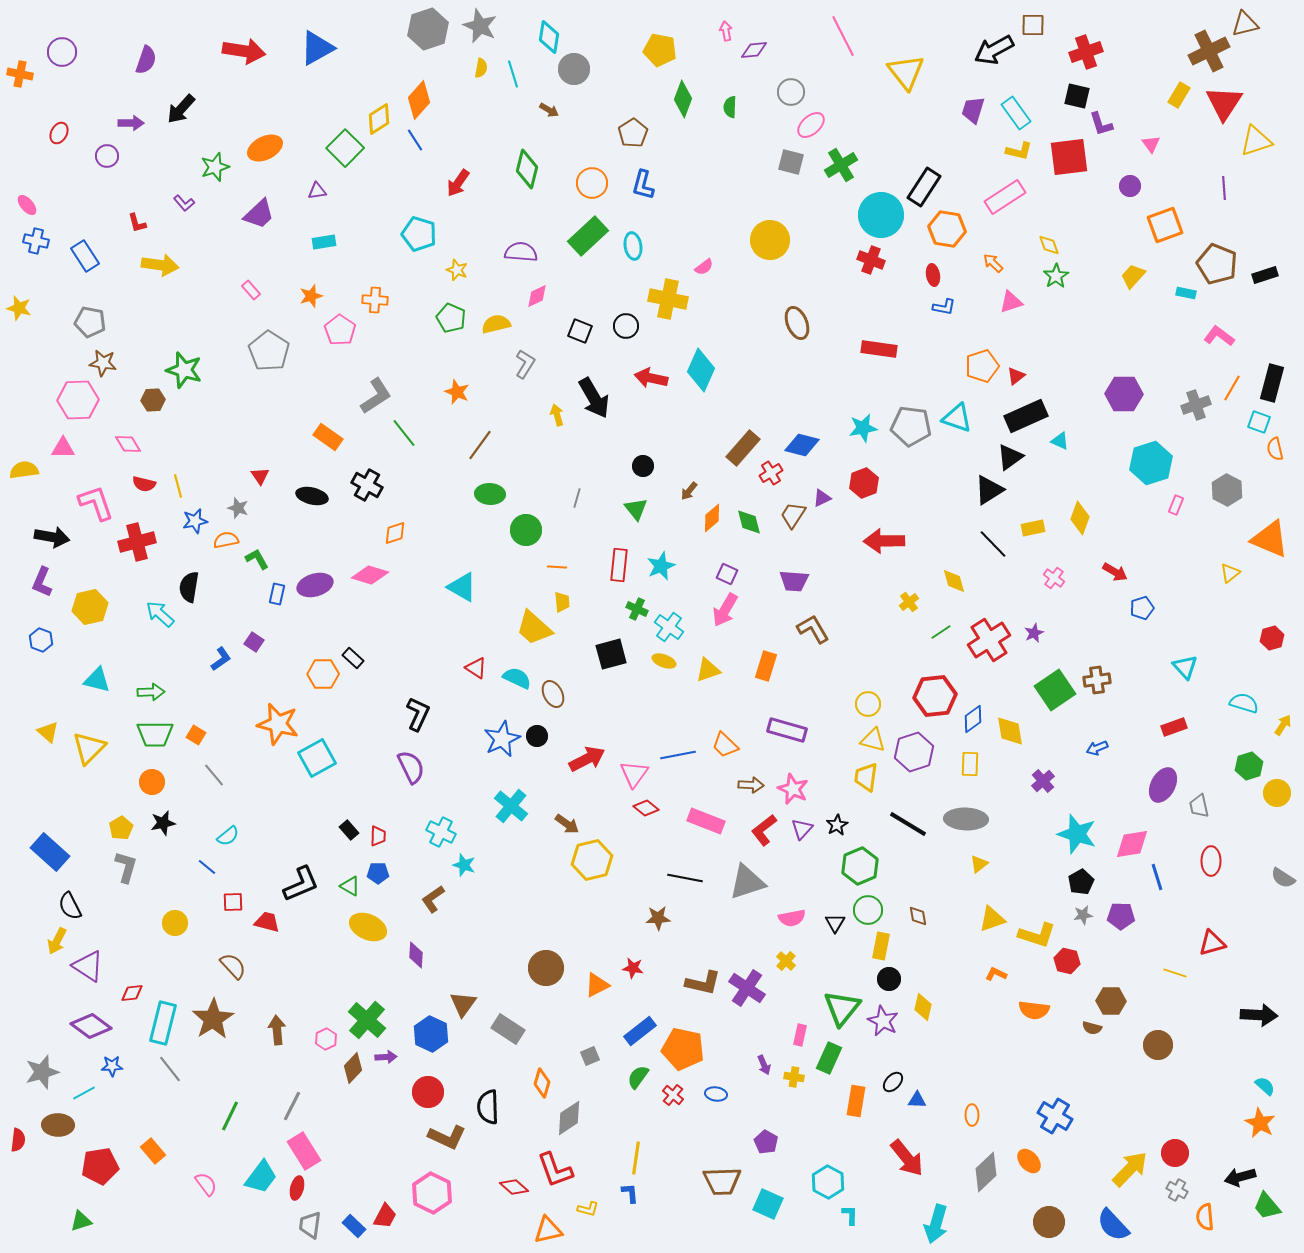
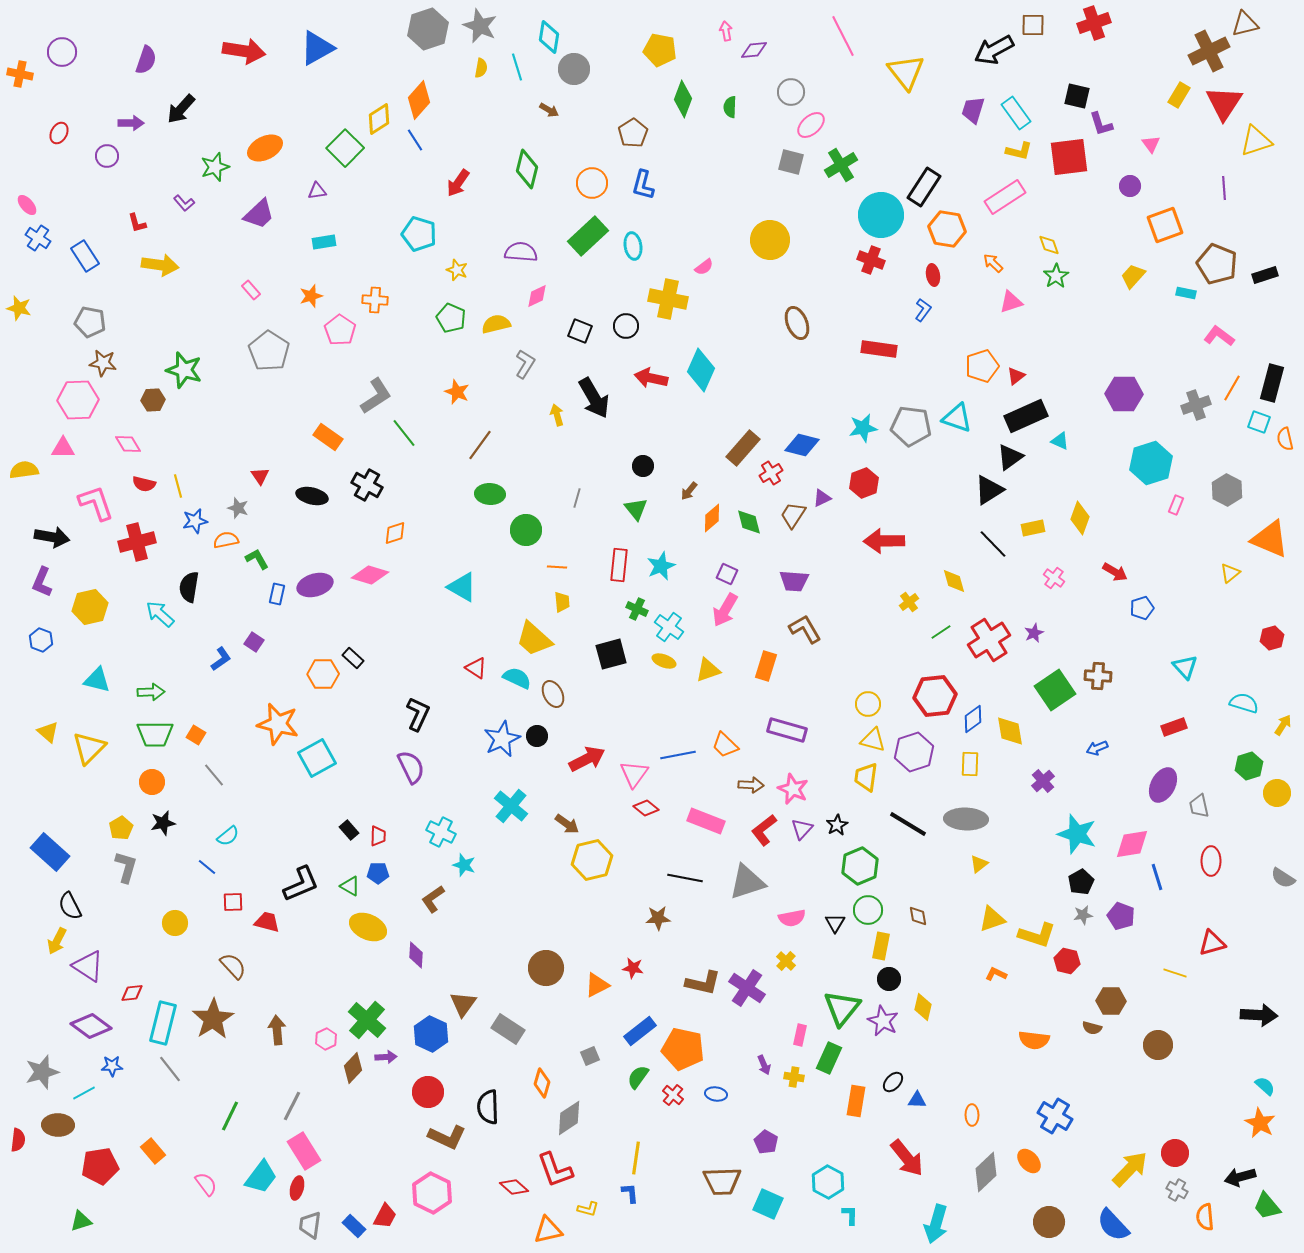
red cross at (1086, 52): moved 8 px right, 29 px up
cyan line at (513, 74): moved 4 px right, 7 px up
blue cross at (36, 241): moved 2 px right, 3 px up; rotated 20 degrees clockwise
blue L-shape at (944, 307): moved 21 px left, 3 px down; rotated 65 degrees counterclockwise
orange semicircle at (1275, 449): moved 10 px right, 10 px up
yellow trapezoid at (534, 628): moved 11 px down
brown L-shape at (813, 629): moved 8 px left
brown cross at (1097, 680): moved 1 px right, 4 px up; rotated 12 degrees clockwise
purple pentagon at (1121, 916): rotated 20 degrees clockwise
orange semicircle at (1034, 1010): moved 30 px down
